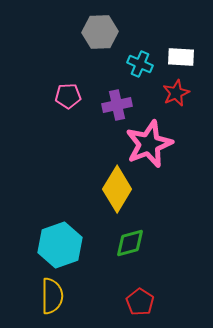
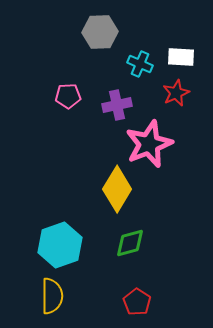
red pentagon: moved 3 px left
